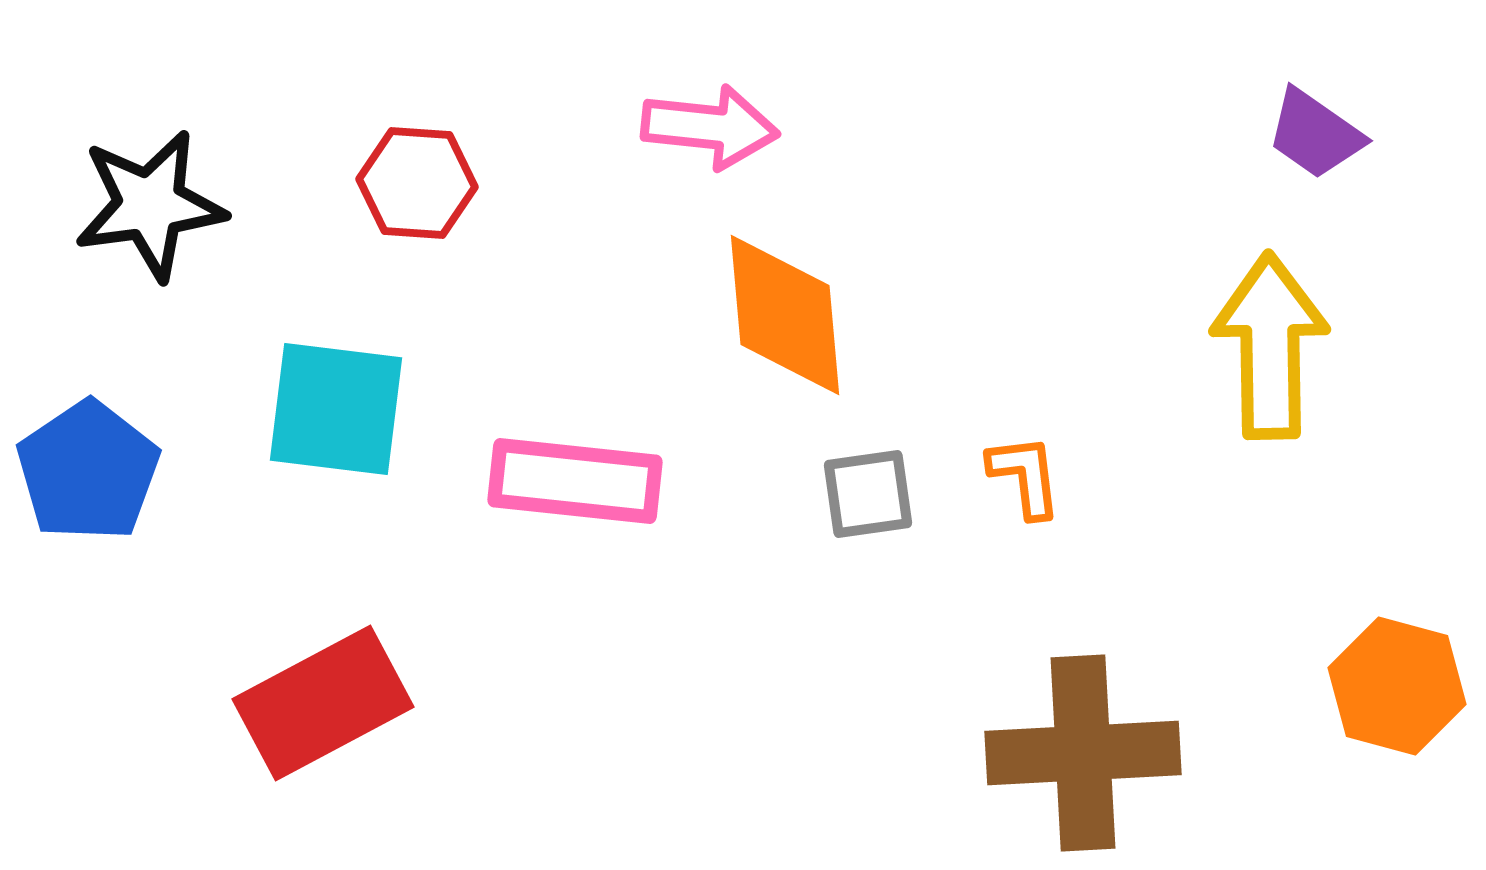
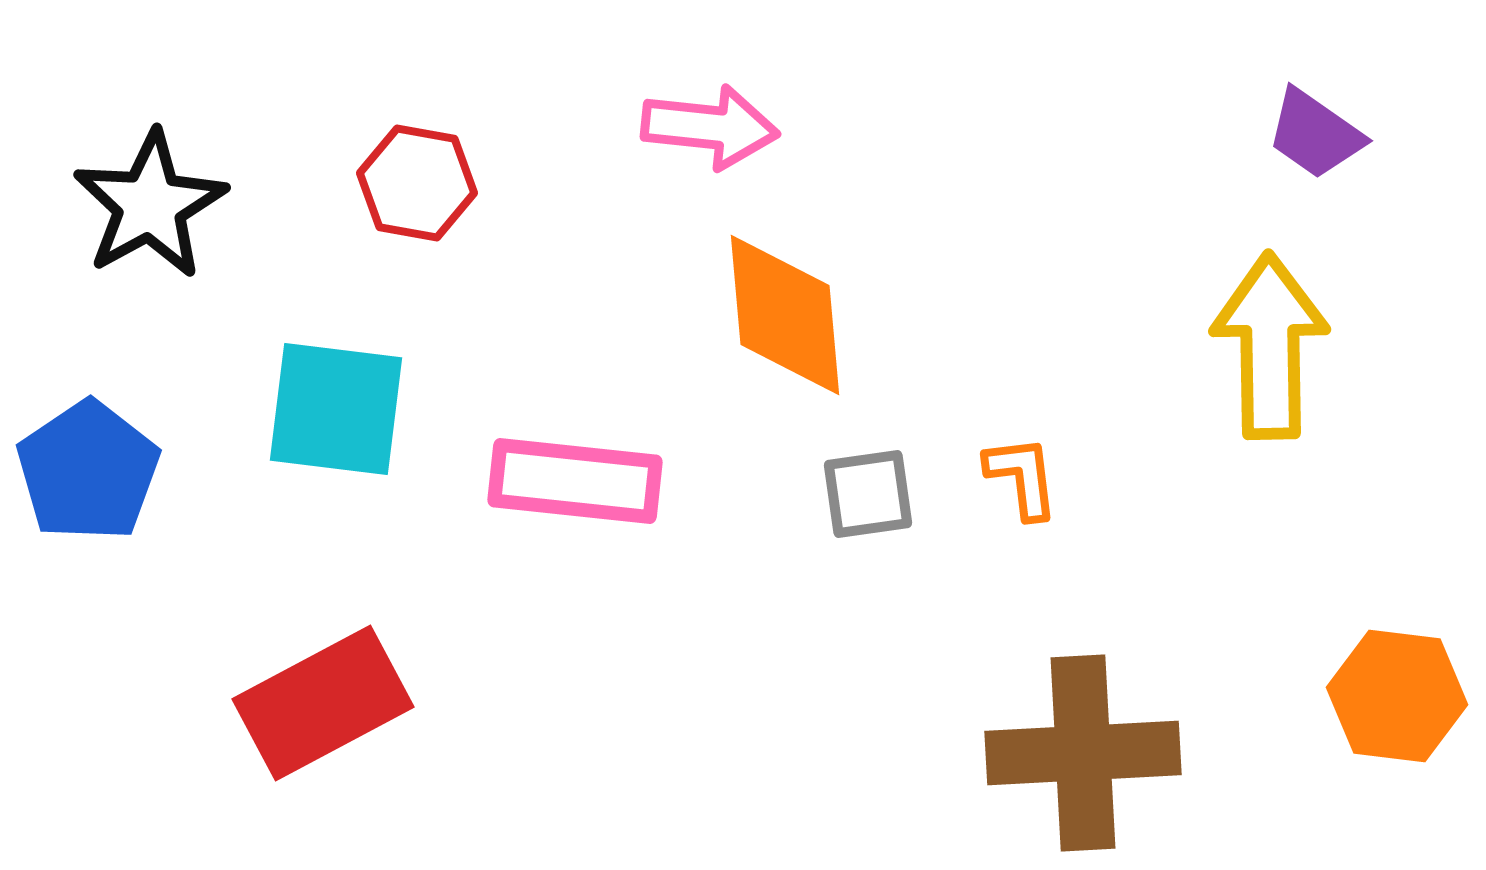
red hexagon: rotated 6 degrees clockwise
black star: rotated 21 degrees counterclockwise
orange L-shape: moved 3 px left, 1 px down
orange hexagon: moved 10 px down; rotated 8 degrees counterclockwise
